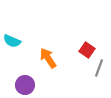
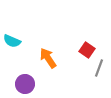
purple circle: moved 1 px up
